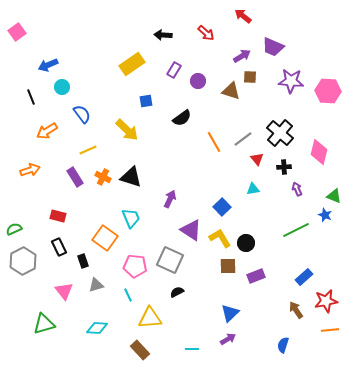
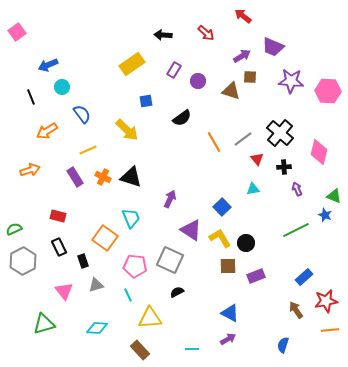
blue triangle at (230, 313): rotated 48 degrees counterclockwise
